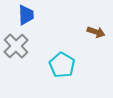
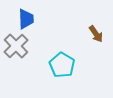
blue trapezoid: moved 4 px down
brown arrow: moved 2 px down; rotated 36 degrees clockwise
